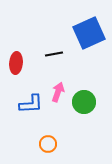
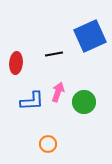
blue square: moved 1 px right, 3 px down
blue L-shape: moved 1 px right, 3 px up
